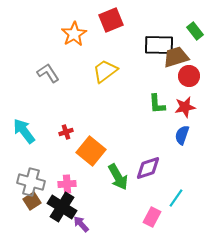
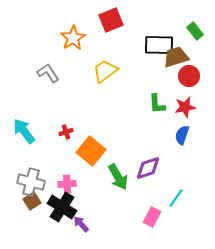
orange star: moved 1 px left, 4 px down
